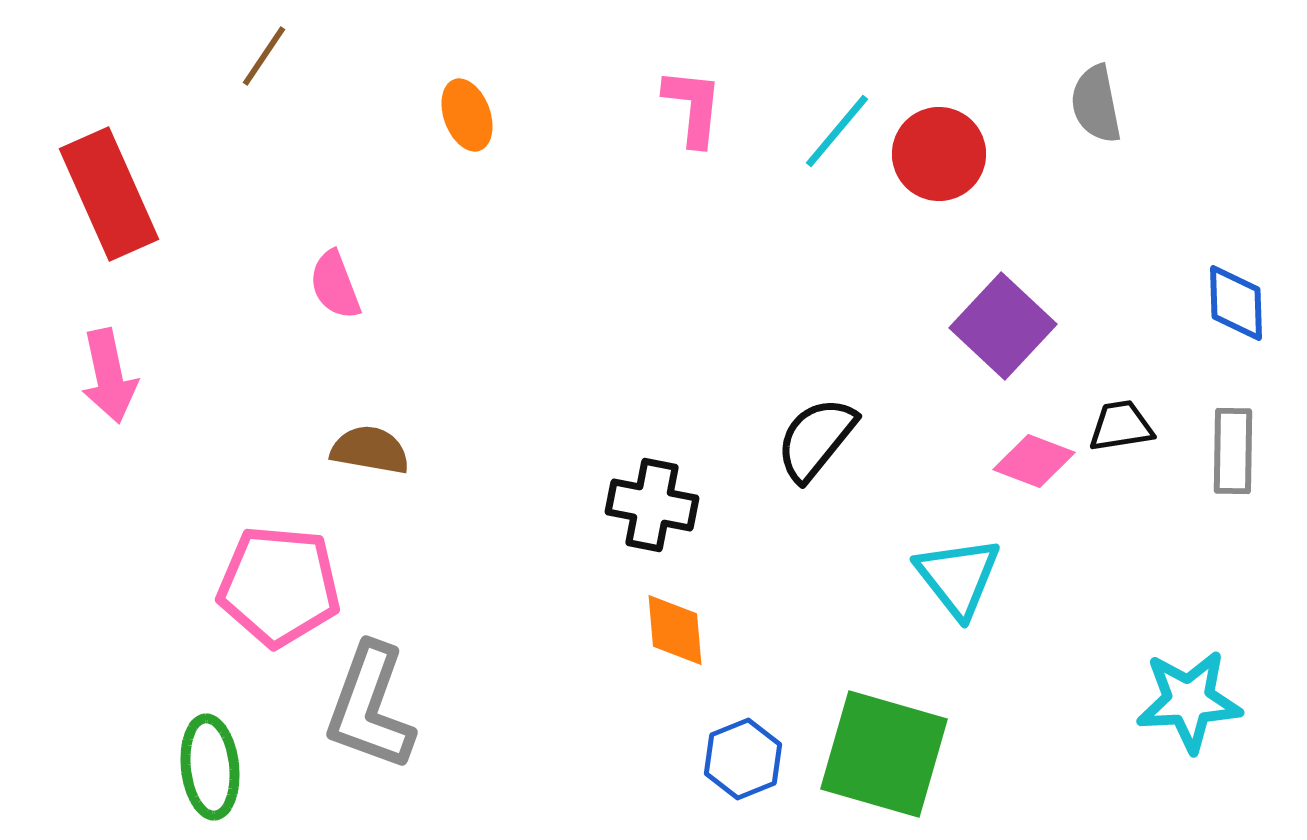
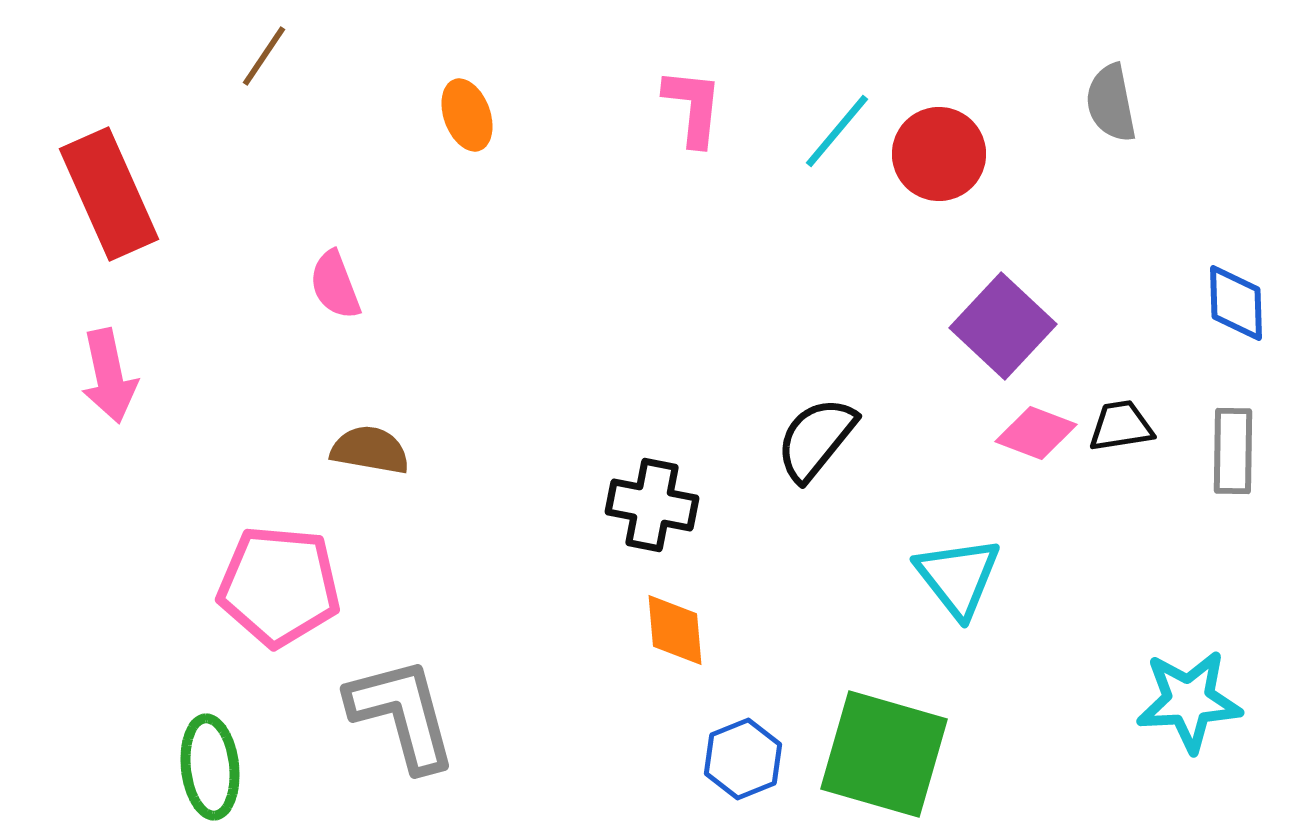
gray semicircle: moved 15 px right, 1 px up
pink diamond: moved 2 px right, 28 px up
gray L-shape: moved 32 px right, 7 px down; rotated 145 degrees clockwise
